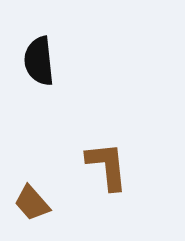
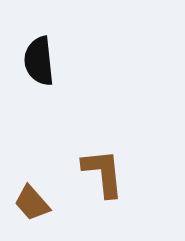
brown L-shape: moved 4 px left, 7 px down
